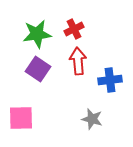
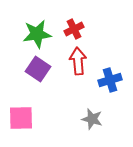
blue cross: rotated 10 degrees counterclockwise
